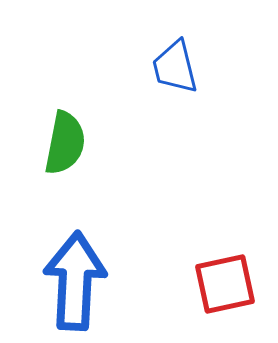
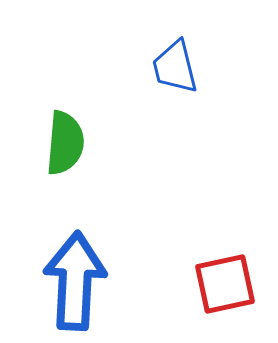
green semicircle: rotated 6 degrees counterclockwise
